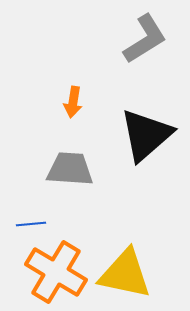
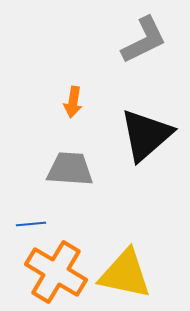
gray L-shape: moved 1 px left, 1 px down; rotated 6 degrees clockwise
